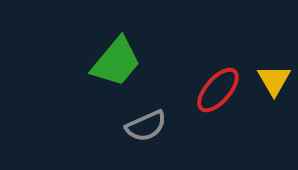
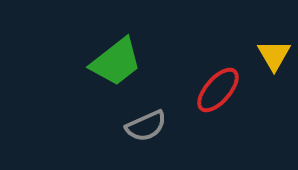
green trapezoid: rotated 12 degrees clockwise
yellow triangle: moved 25 px up
